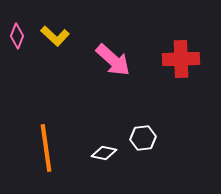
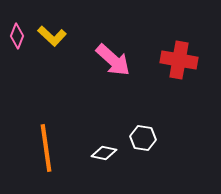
yellow L-shape: moved 3 px left
red cross: moved 2 px left, 1 px down; rotated 12 degrees clockwise
white hexagon: rotated 15 degrees clockwise
